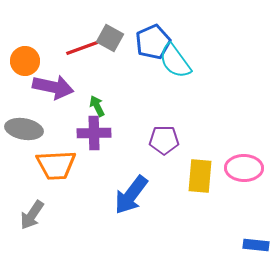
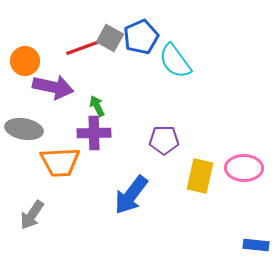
blue pentagon: moved 12 px left, 5 px up
orange trapezoid: moved 4 px right, 3 px up
yellow rectangle: rotated 8 degrees clockwise
